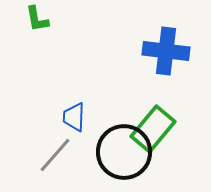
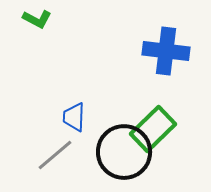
green L-shape: rotated 52 degrees counterclockwise
green rectangle: rotated 6 degrees clockwise
gray line: rotated 9 degrees clockwise
